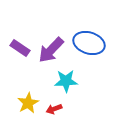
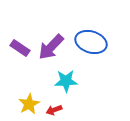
blue ellipse: moved 2 px right, 1 px up
purple arrow: moved 3 px up
yellow star: moved 1 px right, 1 px down
red arrow: moved 1 px down
